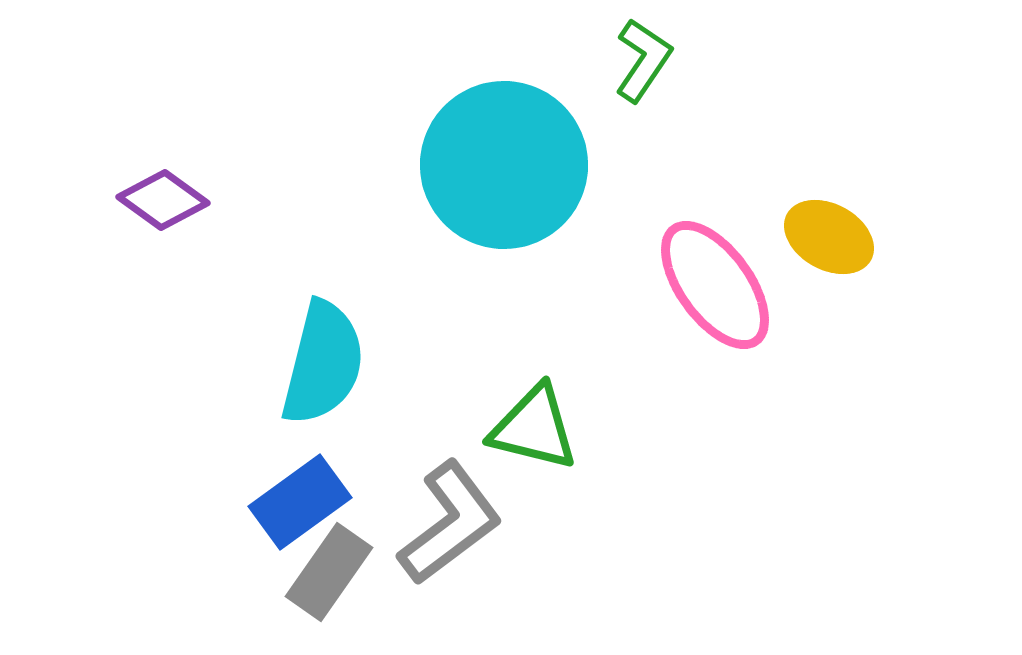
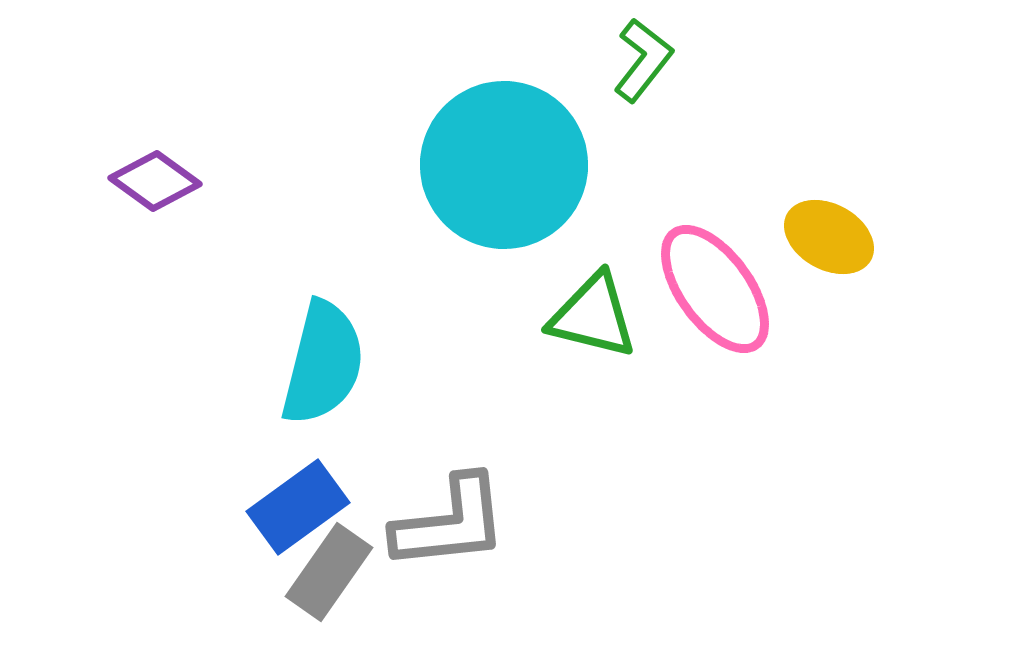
green L-shape: rotated 4 degrees clockwise
purple diamond: moved 8 px left, 19 px up
pink ellipse: moved 4 px down
green triangle: moved 59 px right, 112 px up
blue rectangle: moved 2 px left, 5 px down
gray L-shape: rotated 31 degrees clockwise
